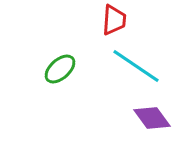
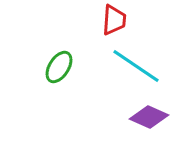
green ellipse: moved 1 px left, 2 px up; rotated 16 degrees counterclockwise
purple diamond: moved 3 px left, 1 px up; rotated 30 degrees counterclockwise
